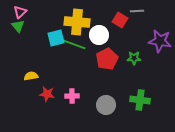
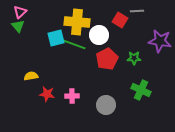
green cross: moved 1 px right, 10 px up; rotated 18 degrees clockwise
